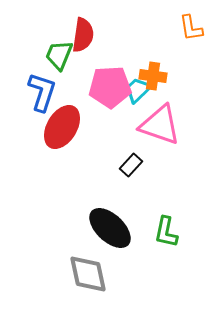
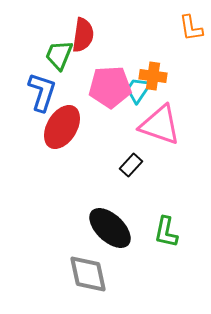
cyan trapezoid: rotated 12 degrees counterclockwise
